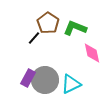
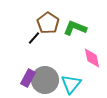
pink diamond: moved 5 px down
cyan triangle: rotated 25 degrees counterclockwise
